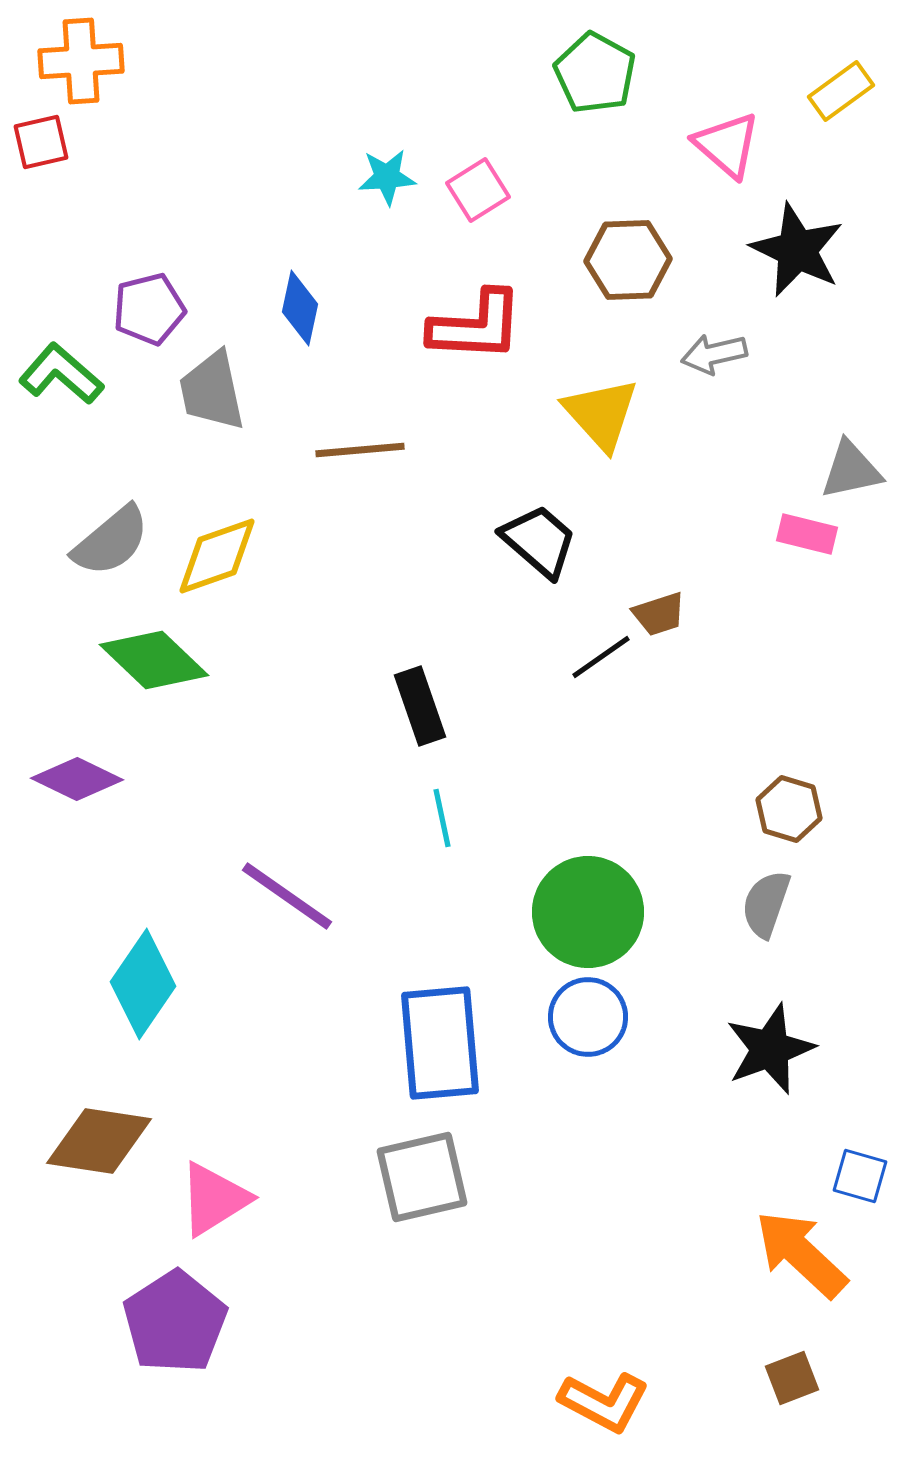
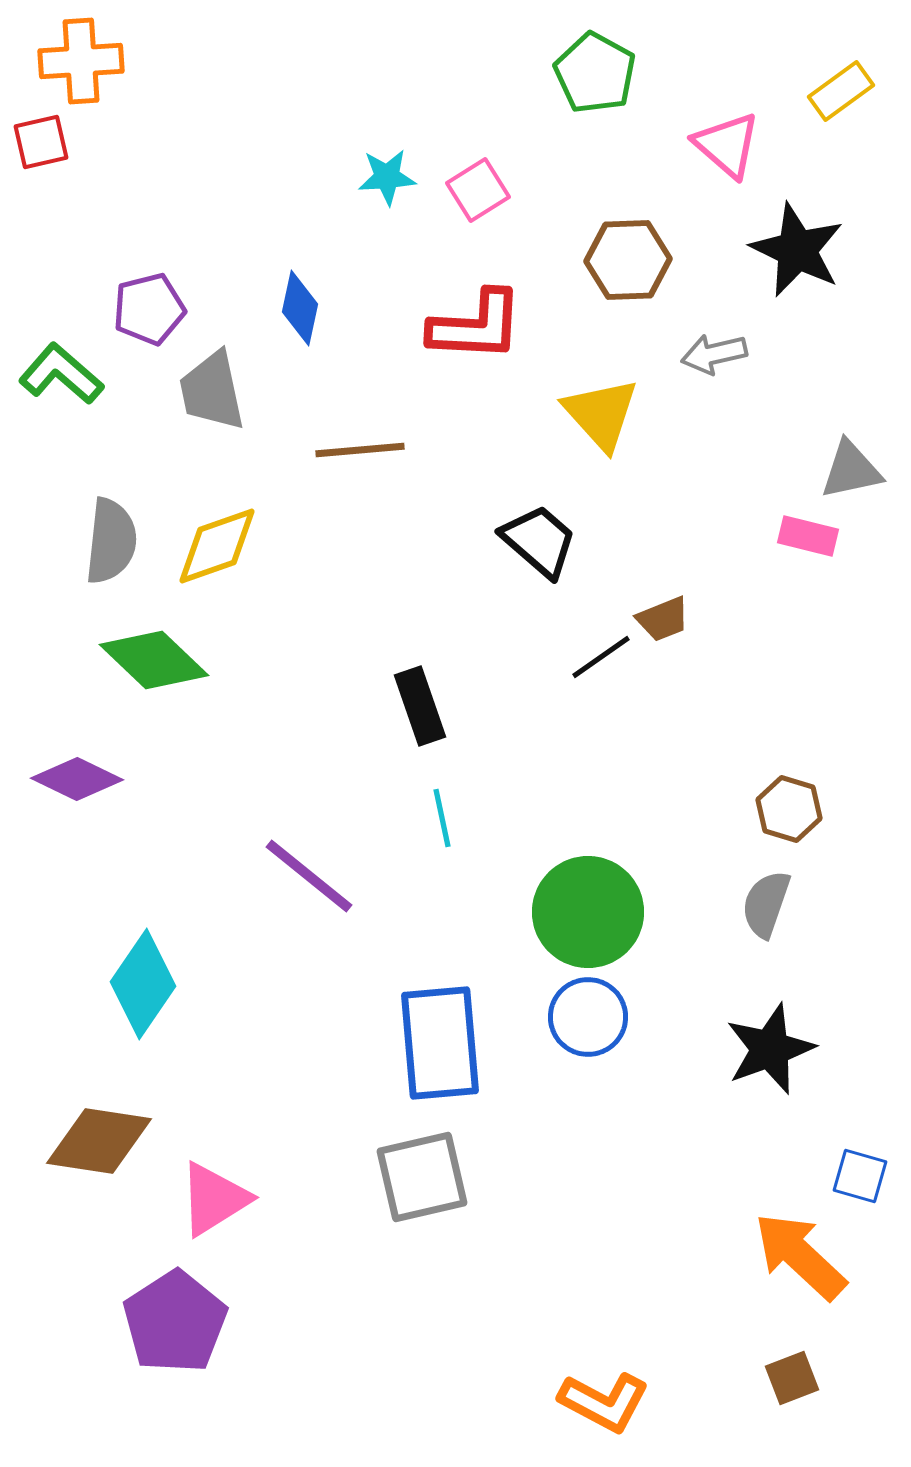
pink rectangle at (807, 534): moved 1 px right, 2 px down
gray semicircle at (111, 541): rotated 44 degrees counterclockwise
yellow diamond at (217, 556): moved 10 px up
brown trapezoid at (659, 614): moved 4 px right, 5 px down; rotated 4 degrees counterclockwise
purple line at (287, 896): moved 22 px right, 20 px up; rotated 4 degrees clockwise
orange arrow at (801, 1254): moved 1 px left, 2 px down
